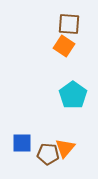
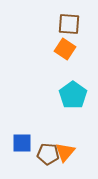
orange square: moved 1 px right, 3 px down
orange triangle: moved 4 px down
